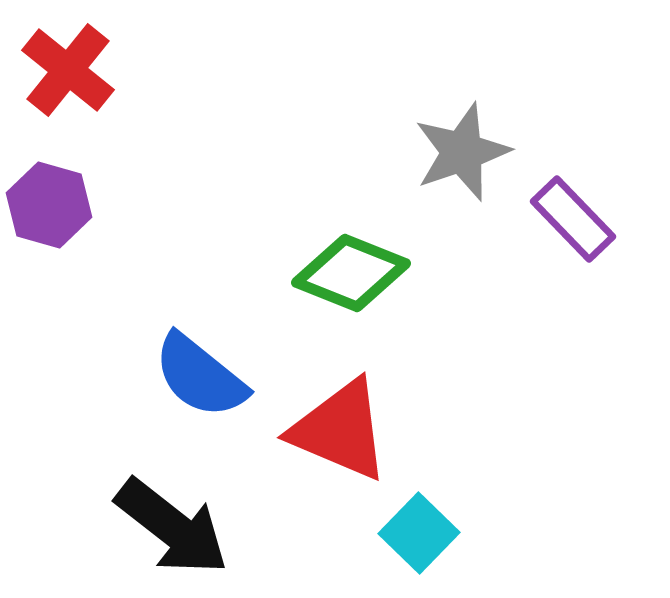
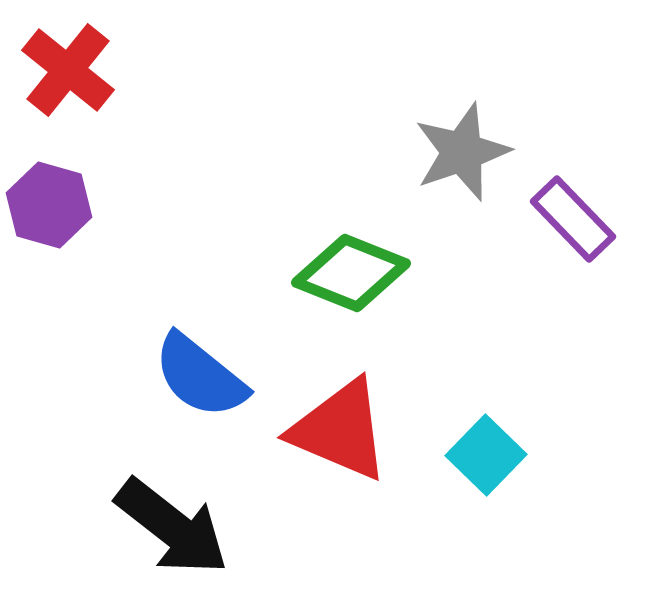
cyan square: moved 67 px right, 78 px up
